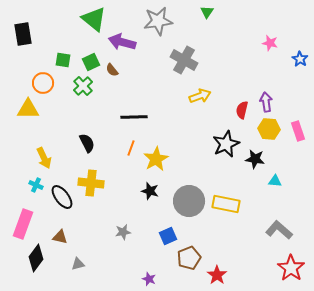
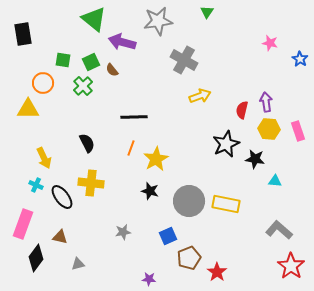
red star at (291, 268): moved 2 px up
red star at (217, 275): moved 3 px up
purple star at (149, 279): rotated 16 degrees counterclockwise
